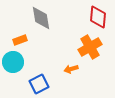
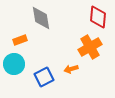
cyan circle: moved 1 px right, 2 px down
blue square: moved 5 px right, 7 px up
